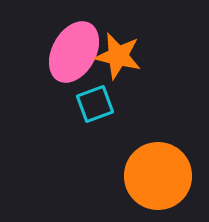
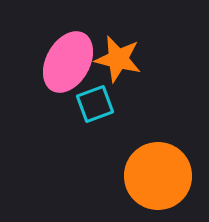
pink ellipse: moved 6 px left, 10 px down
orange star: moved 3 px down
